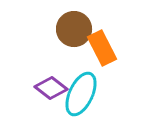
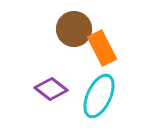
purple diamond: moved 1 px down
cyan ellipse: moved 18 px right, 2 px down
